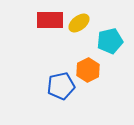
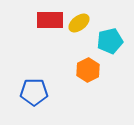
blue pentagon: moved 27 px left, 6 px down; rotated 12 degrees clockwise
